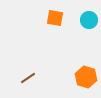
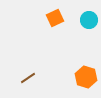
orange square: rotated 36 degrees counterclockwise
